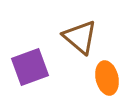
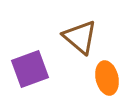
purple square: moved 2 px down
